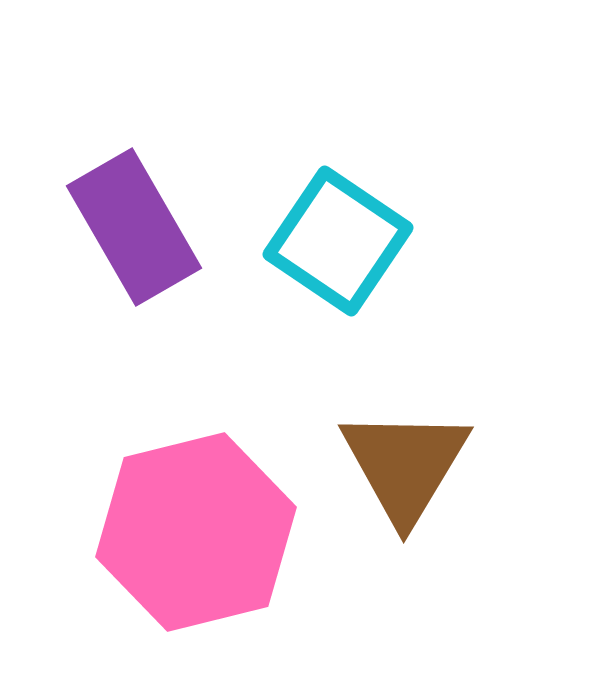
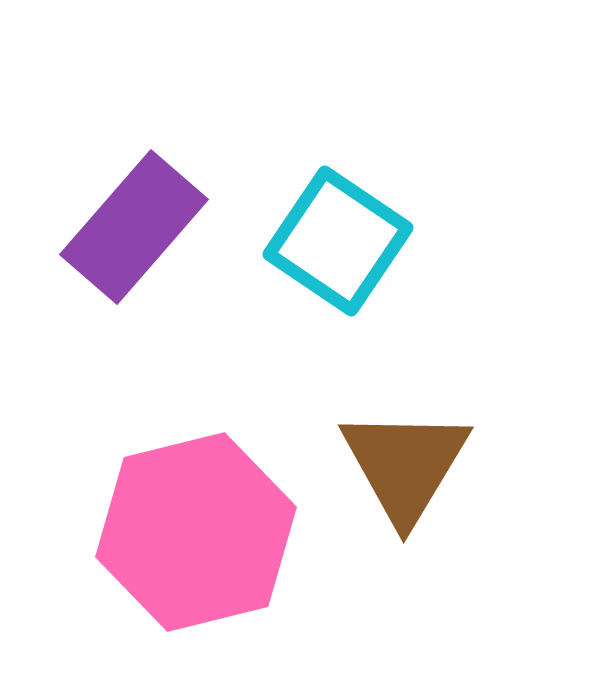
purple rectangle: rotated 71 degrees clockwise
